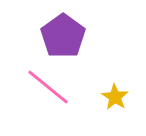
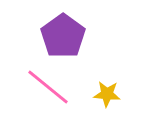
yellow star: moved 8 px left, 3 px up; rotated 28 degrees counterclockwise
